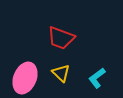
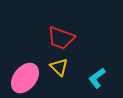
yellow triangle: moved 2 px left, 6 px up
pink ellipse: rotated 16 degrees clockwise
